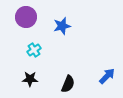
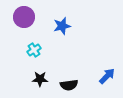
purple circle: moved 2 px left
black star: moved 10 px right
black semicircle: moved 1 px right, 1 px down; rotated 60 degrees clockwise
